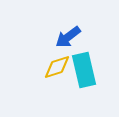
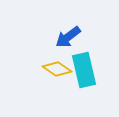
yellow diamond: moved 2 px down; rotated 52 degrees clockwise
